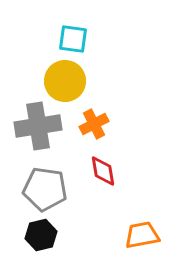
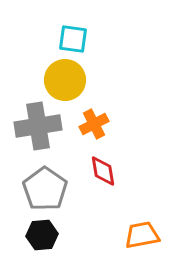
yellow circle: moved 1 px up
gray pentagon: rotated 27 degrees clockwise
black hexagon: moved 1 px right; rotated 8 degrees clockwise
